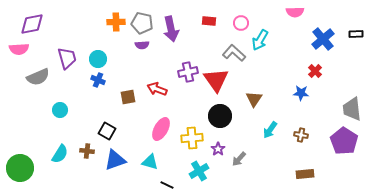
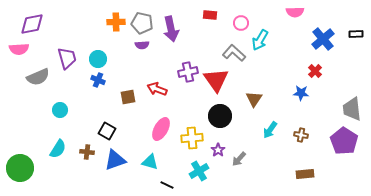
red rectangle at (209, 21): moved 1 px right, 6 px up
purple star at (218, 149): moved 1 px down
brown cross at (87, 151): moved 1 px down
cyan semicircle at (60, 154): moved 2 px left, 5 px up
